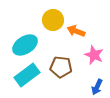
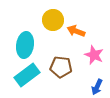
cyan ellipse: rotated 50 degrees counterclockwise
